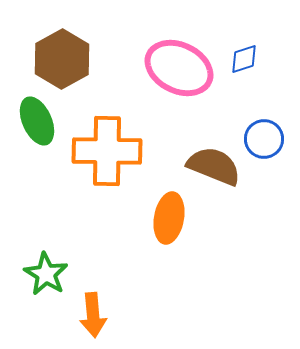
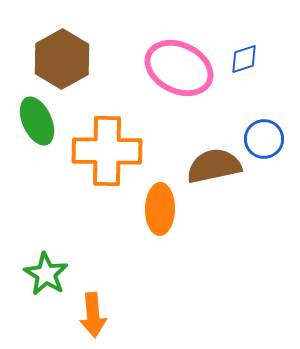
brown semicircle: rotated 34 degrees counterclockwise
orange ellipse: moved 9 px left, 9 px up; rotated 9 degrees counterclockwise
